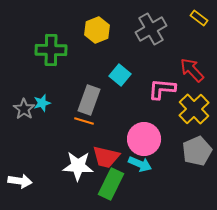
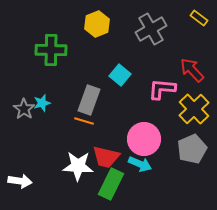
yellow hexagon: moved 6 px up
gray pentagon: moved 5 px left, 2 px up
